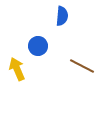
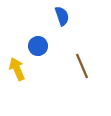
blue semicircle: rotated 24 degrees counterclockwise
brown line: rotated 40 degrees clockwise
